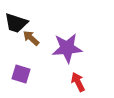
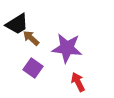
black trapezoid: moved 1 px right, 1 px down; rotated 50 degrees counterclockwise
purple star: rotated 12 degrees clockwise
purple square: moved 12 px right, 6 px up; rotated 18 degrees clockwise
